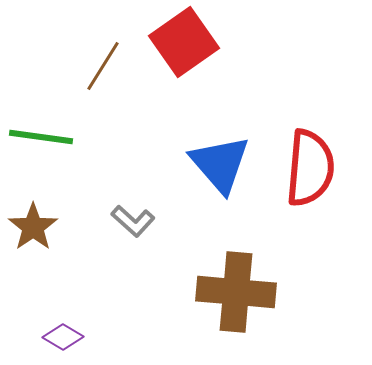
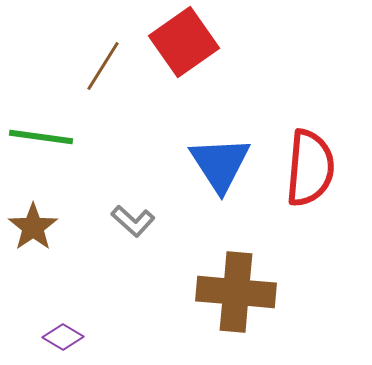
blue triangle: rotated 8 degrees clockwise
